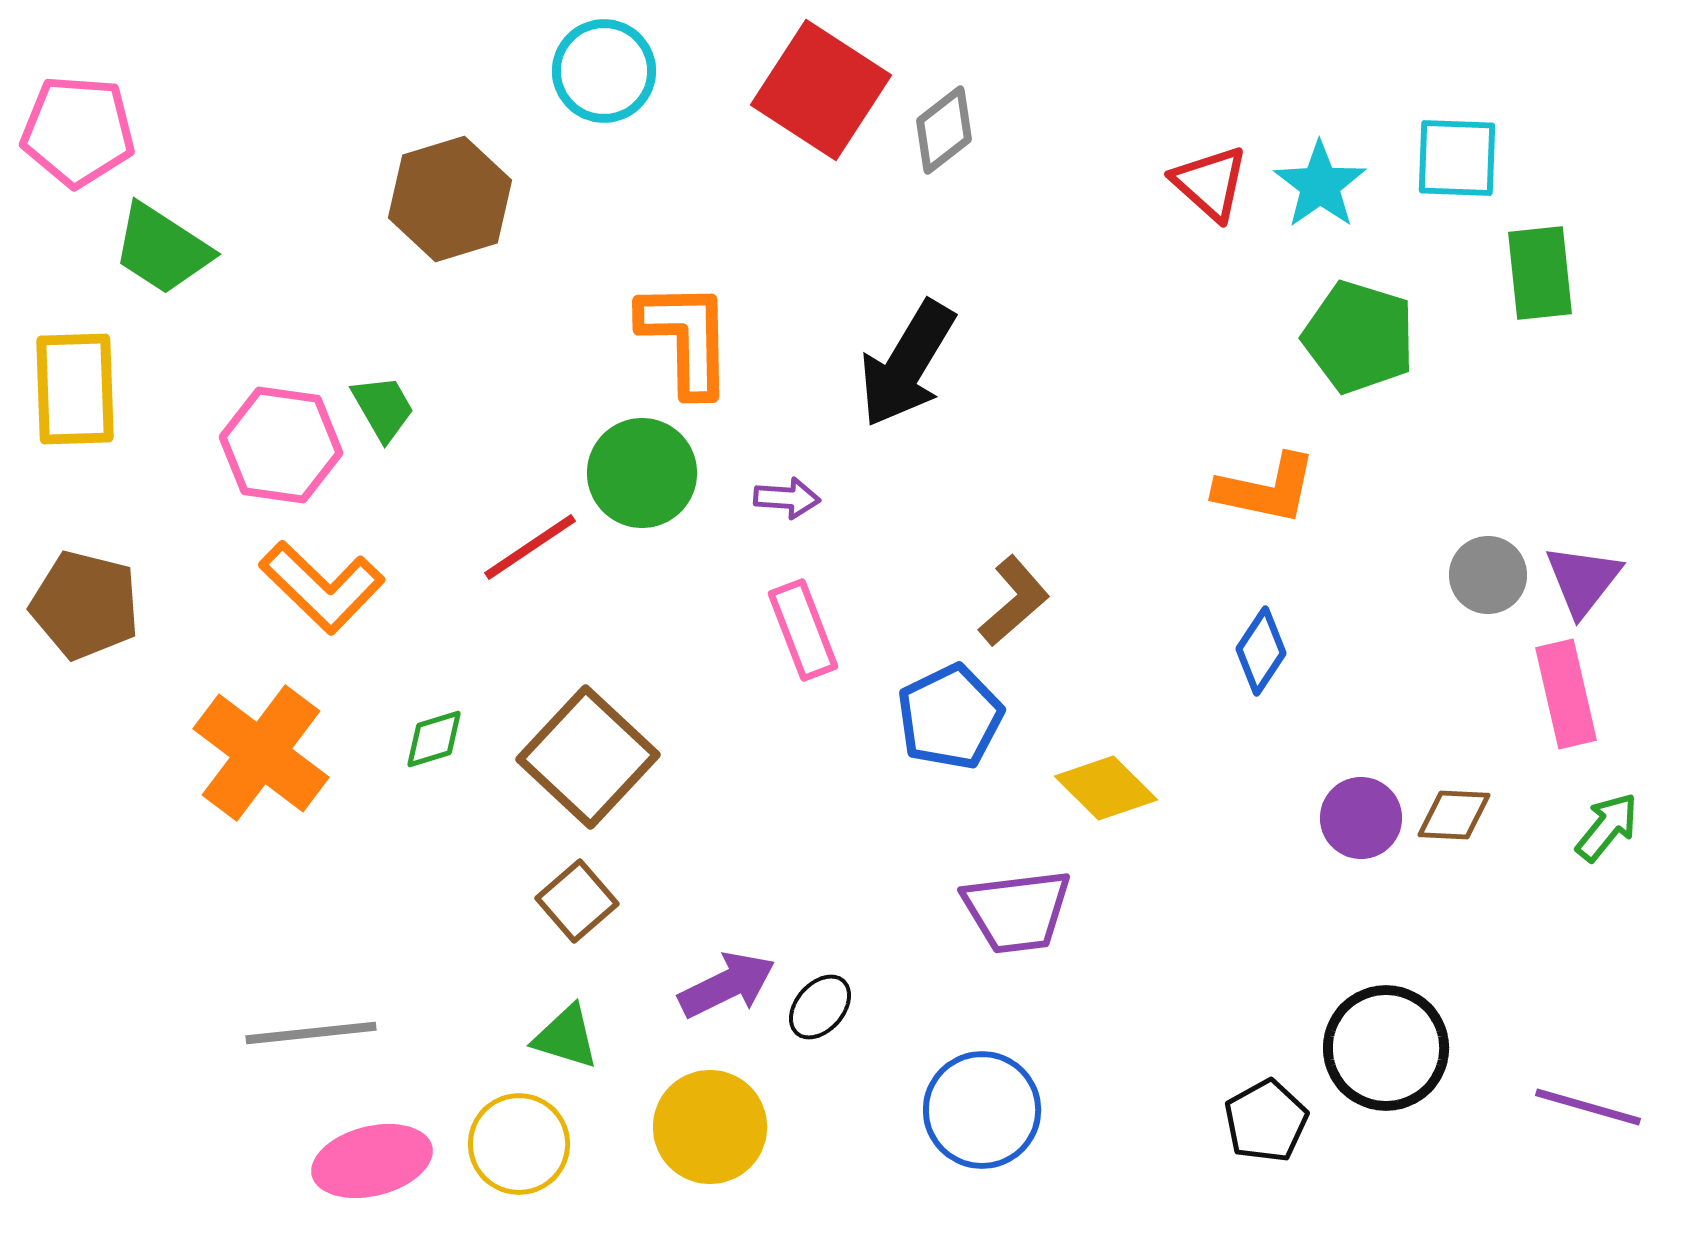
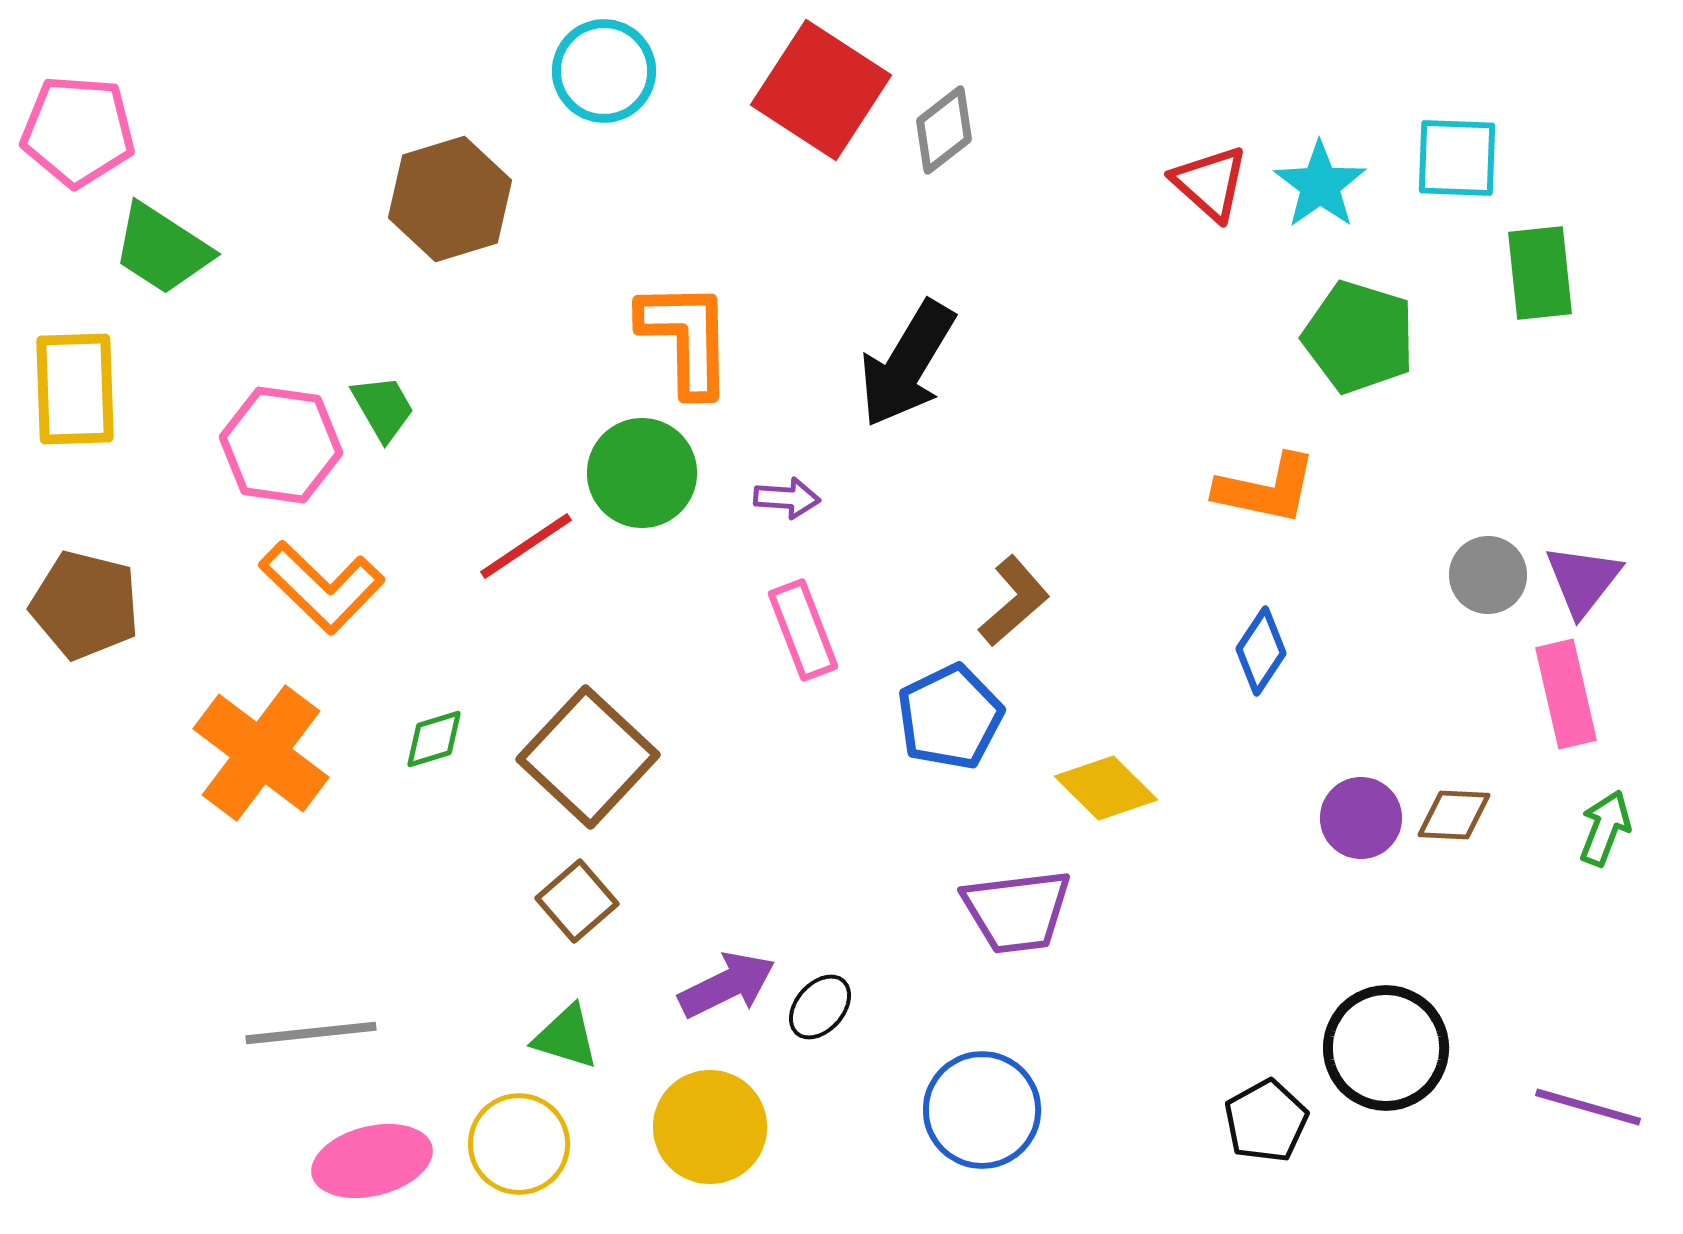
red line at (530, 547): moved 4 px left, 1 px up
green arrow at (1607, 827): moved 2 px left, 1 px down; rotated 18 degrees counterclockwise
